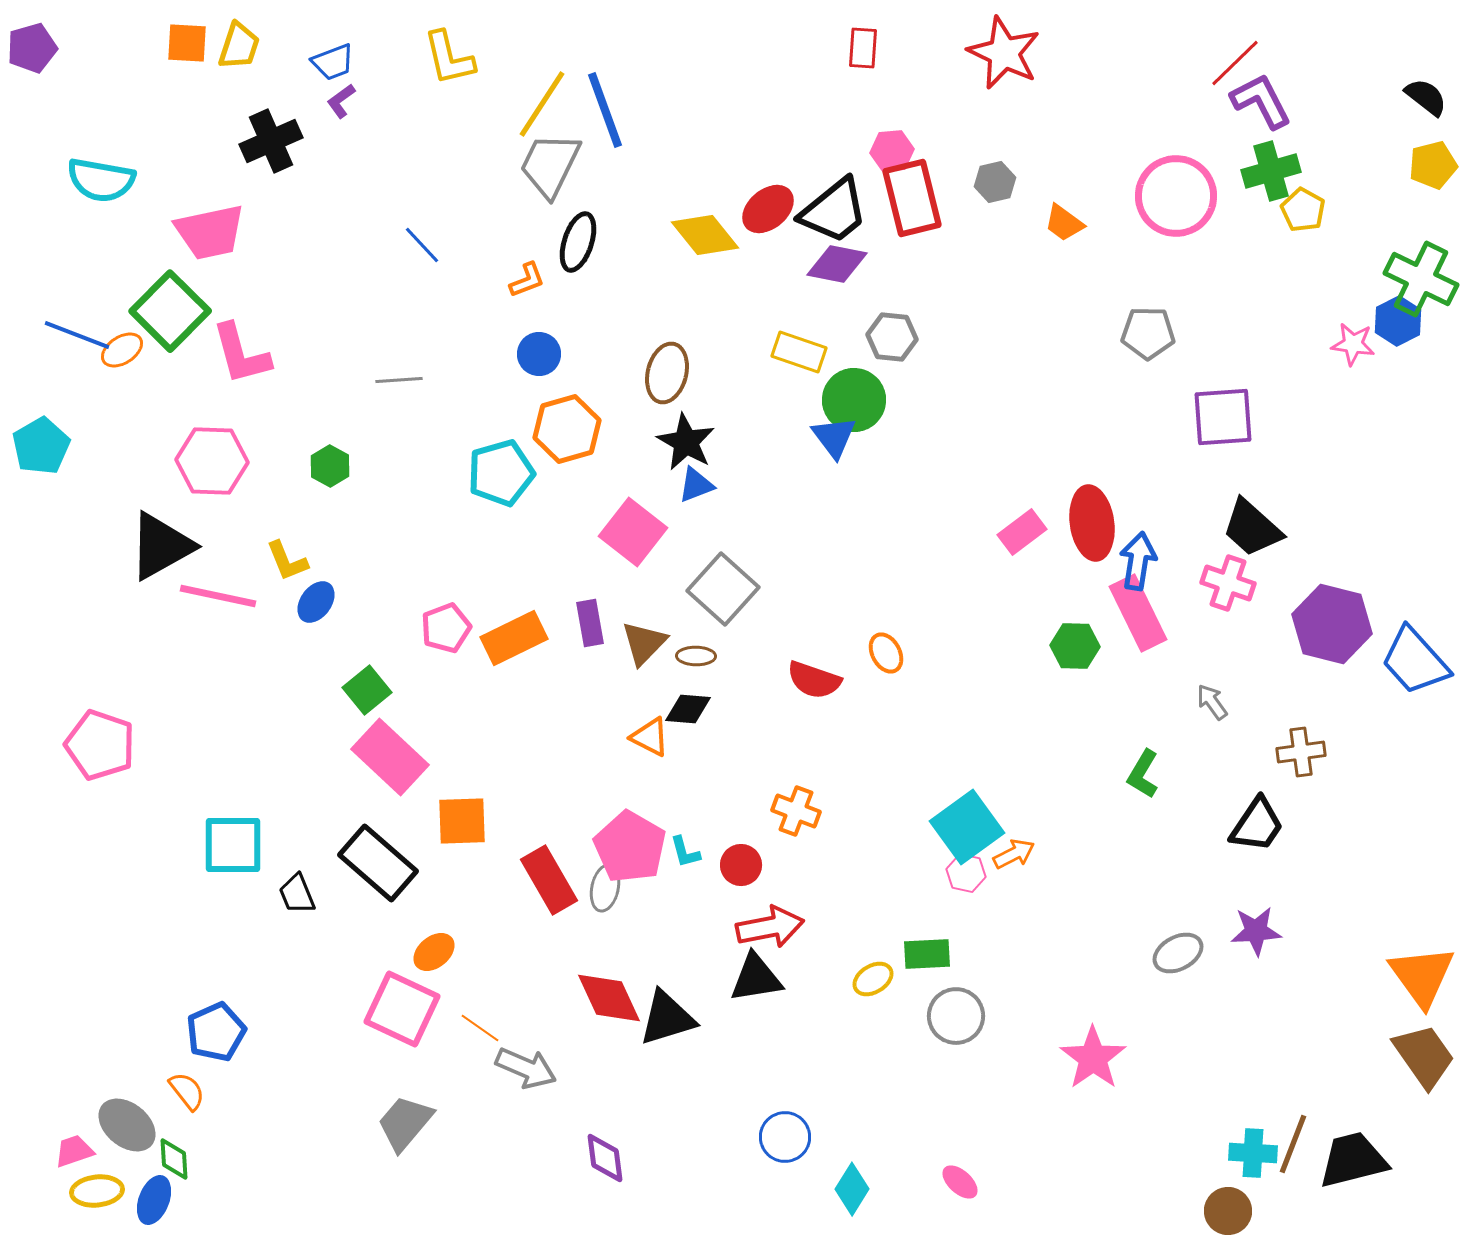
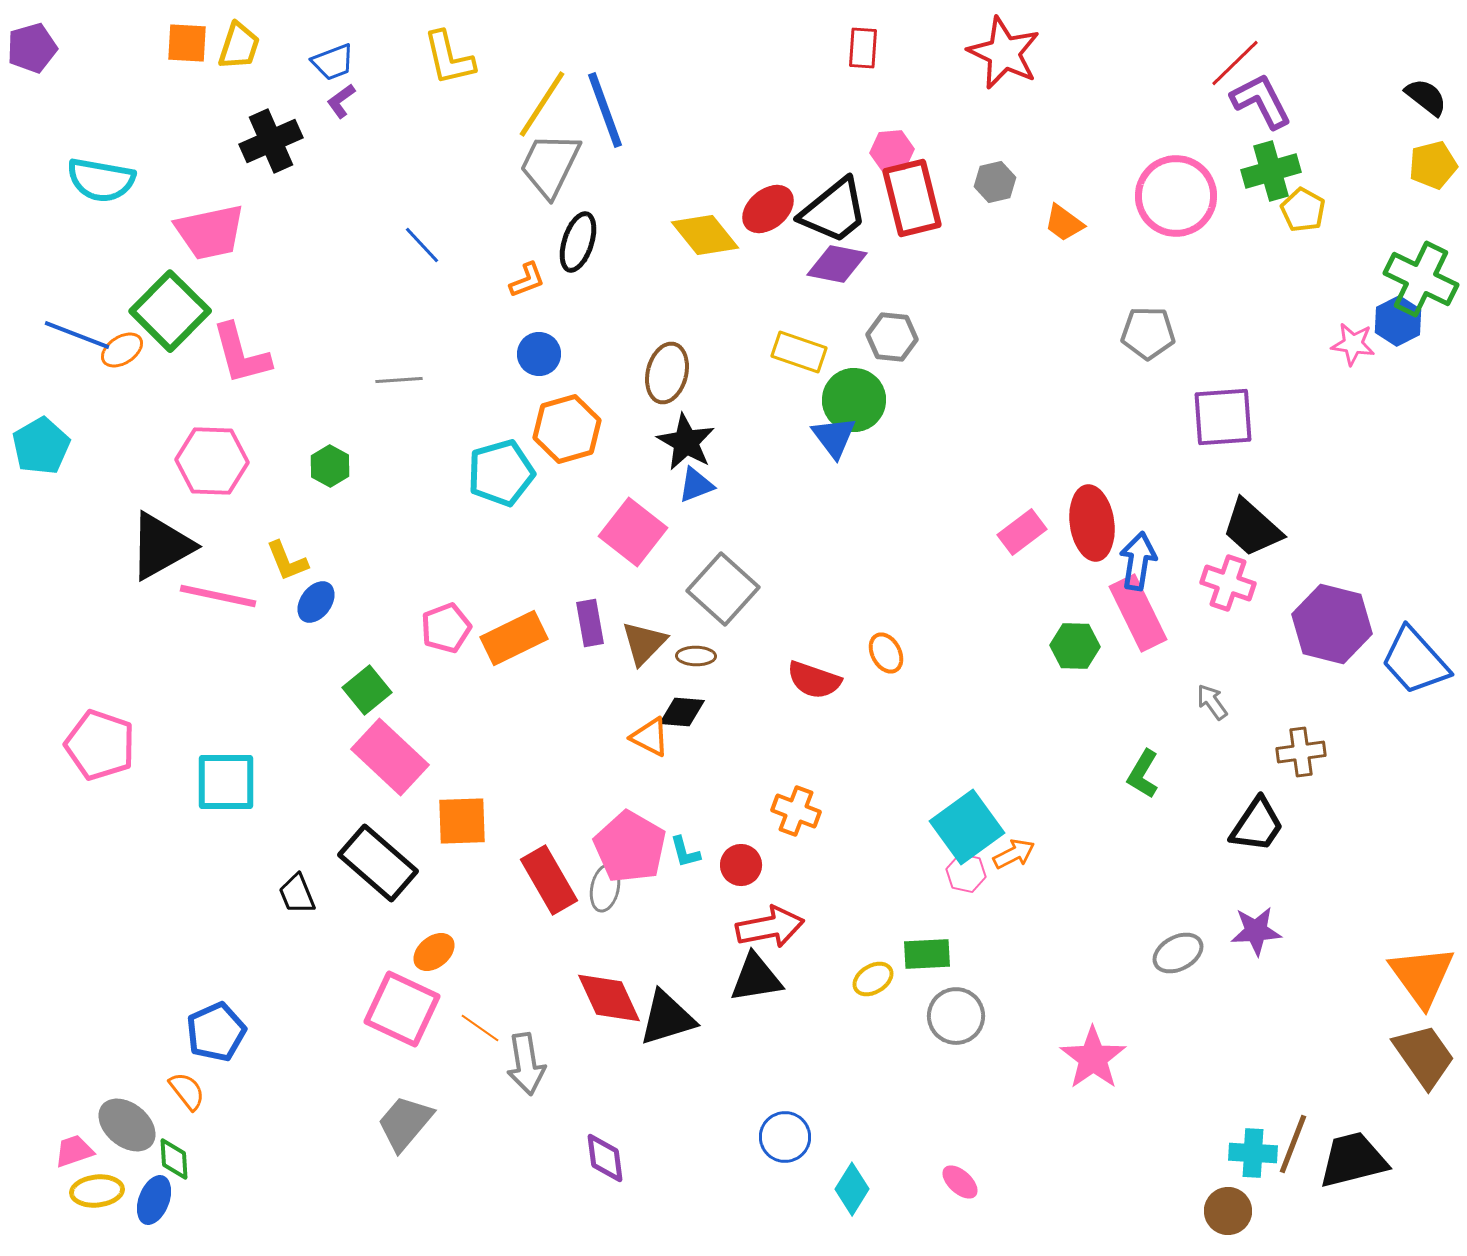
black diamond at (688, 709): moved 6 px left, 3 px down
cyan square at (233, 845): moved 7 px left, 63 px up
gray arrow at (526, 1068): moved 4 px up; rotated 58 degrees clockwise
